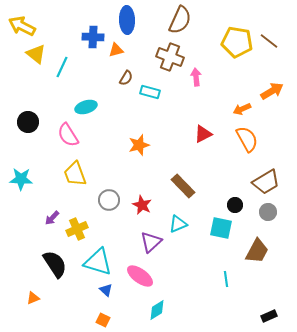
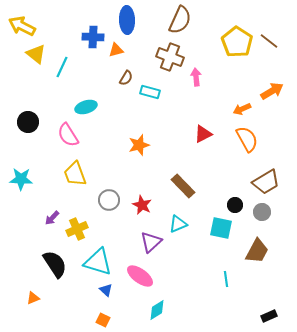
yellow pentagon at (237, 42): rotated 24 degrees clockwise
gray circle at (268, 212): moved 6 px left
